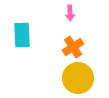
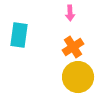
cyan rectangle: moved 3 px left; rotated 10 degrees clockwise
yellow circle: moved 1 px up
